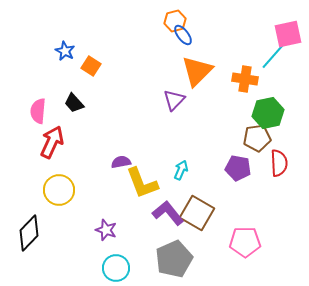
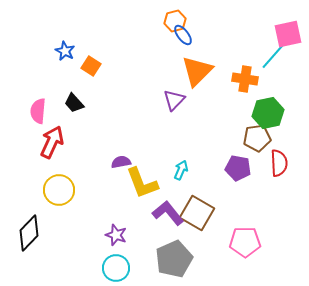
purple star: moved 10 px right, 5 px down
